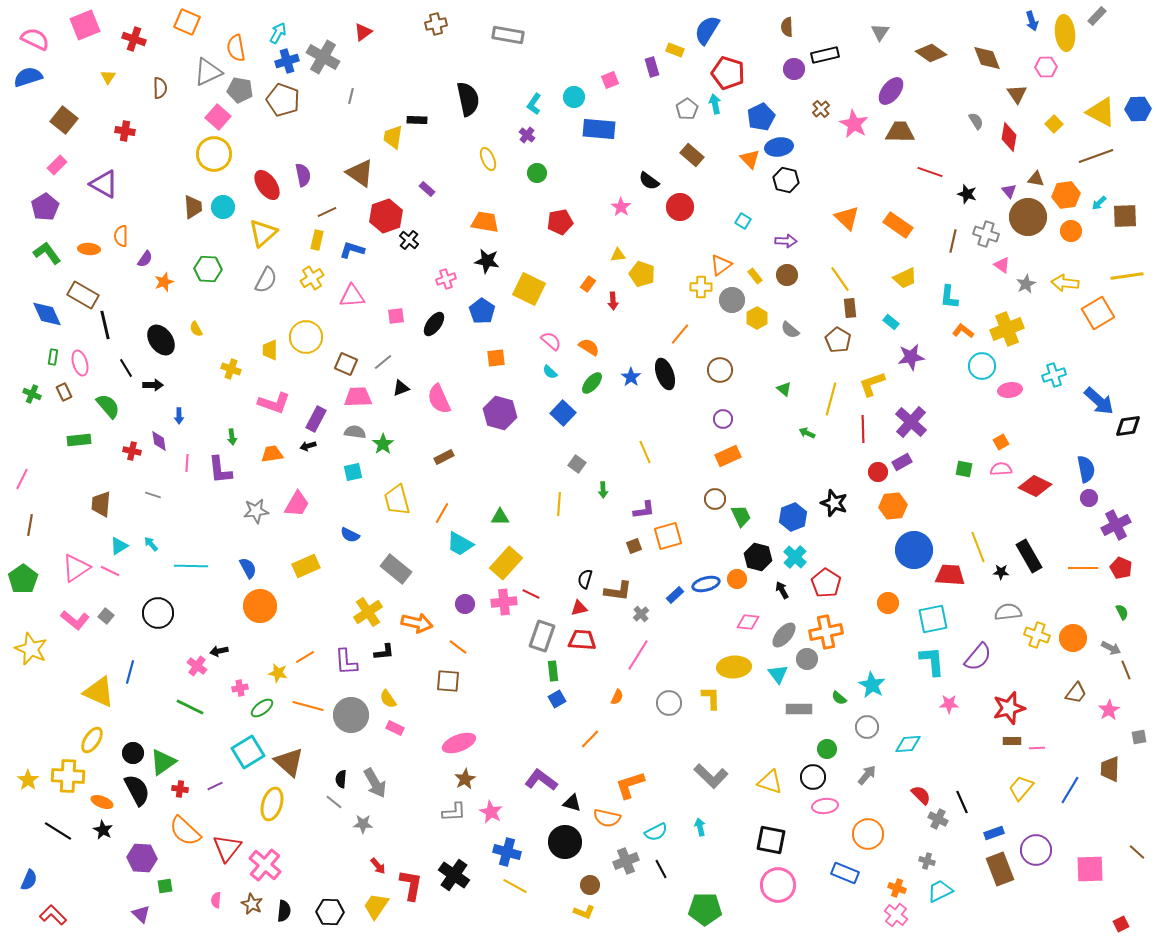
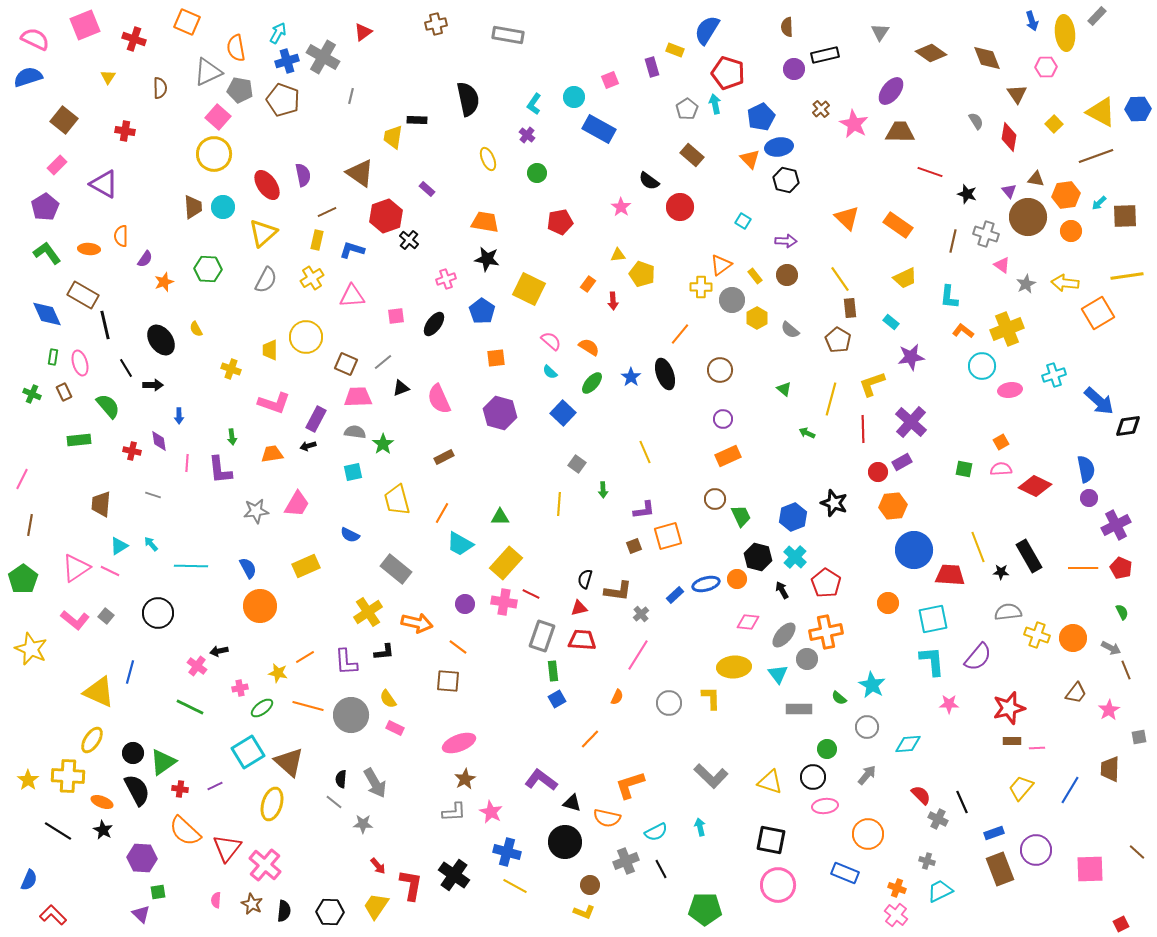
blue rectangle at (599, 129): rotated 24 degrees clockwise
black star at (487, 261): moved 2 px up
pink cross at (504, 602): rotated 15 degrees clockwise
green square at (165, 886): moved 7 px left, 6 px down
